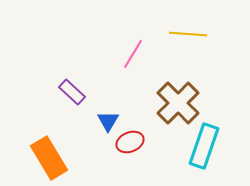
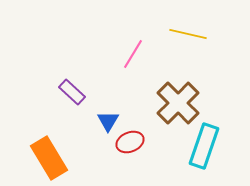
yellow line: rotated 9 degrees clockwise
